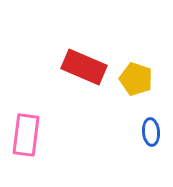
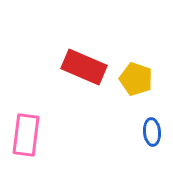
blue ellipse: moved 1 px right
